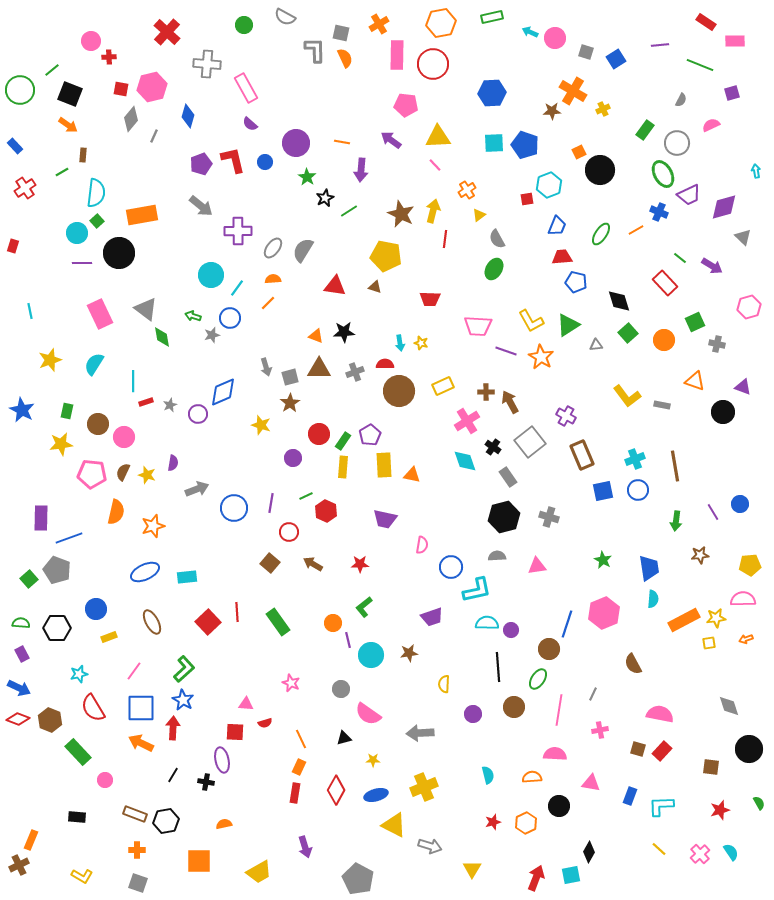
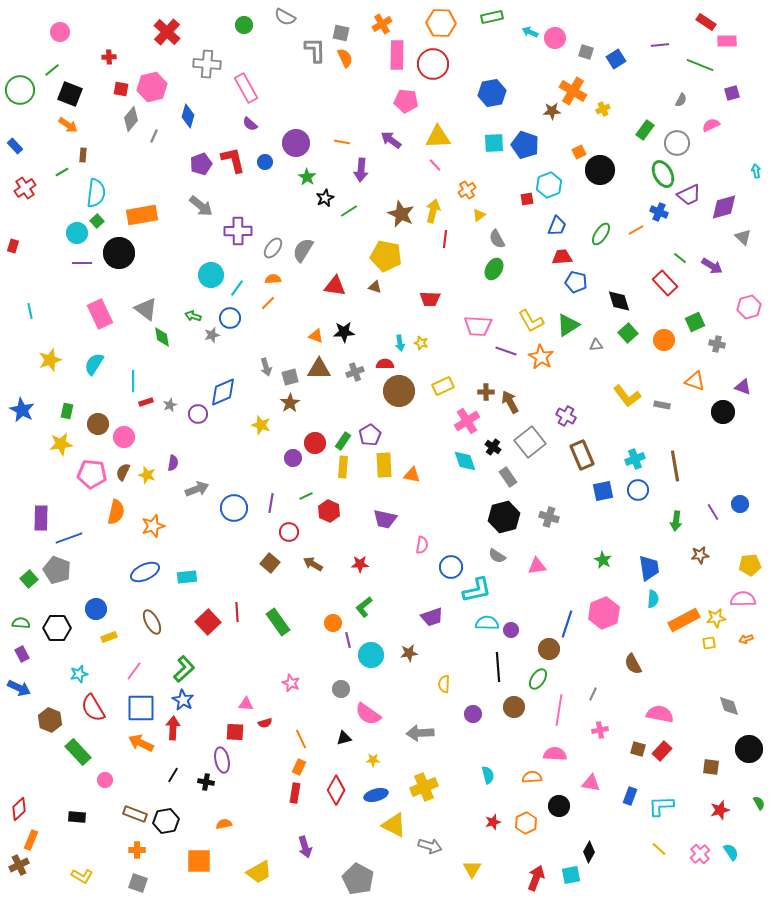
orange hexagon at (441, 23): rotated 12 degrees clockwise
orange cross at (379, 24): moved 3 px right
pink circle at (91, 41): moved 31 px left, 9 px up
pink rectangle at (735, 41): moved 8 px left
blue hexagon at (492, 93): rotated 8 degrees counterclockwise
pink pentagon at (406, 105): moved 4 px up
red circle at (319, 434): moved 4 px left, 9 px down
red hexagon at (326, 511): moved 3 px right
gray semicircle at (497, 556): rotated 144 degrees counterclockwise
red diamond at (18, 719): moved 1 px right, 90 px down; rotated 65 degrees counterclockwise
